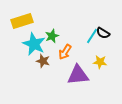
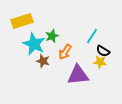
black semicircle: moved 18 px down
